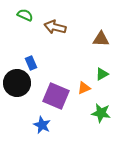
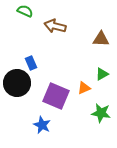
green semicircle: moved 4 px up
brown arrow: moved 1 px up
